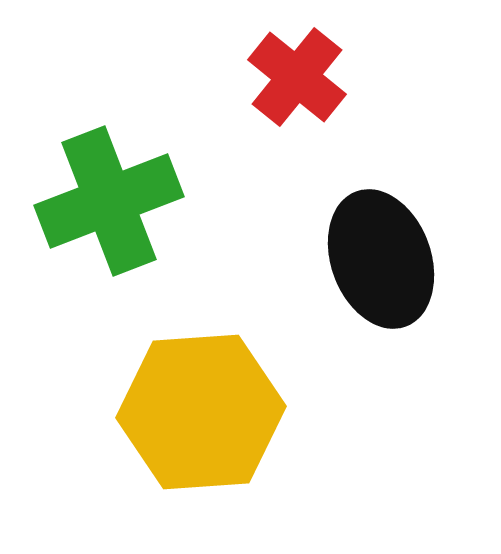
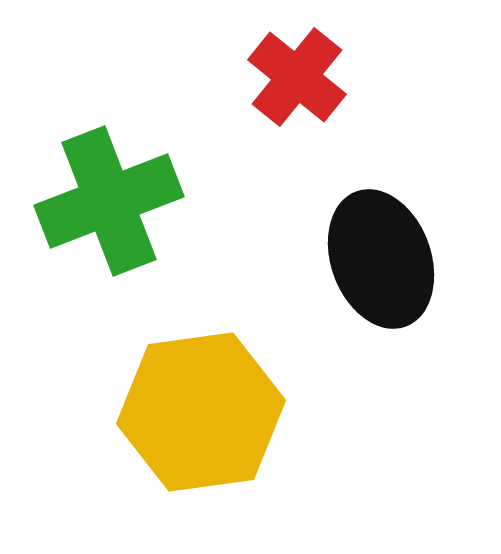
yellow hexagon: rotated 4 degrees counterclockwise
